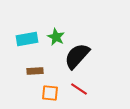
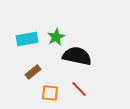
green star: rotated 18 degrees clockwise
black semicircle: rotated 60 degrees clockwise
brown rectangle: moved 2 px left, 1 px down; rotated 35 degrees counterclockwise
red line: rotated 12 degrees clockwise
